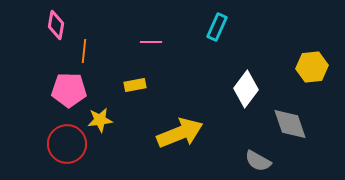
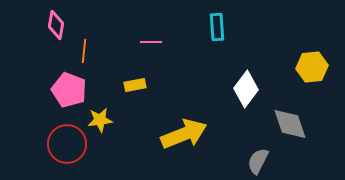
cyan rectangle: rotated 28 degrees counterclockwise
pink pentagon: rotated 20 degrees clockwise
yellow arrow: moved 4 px right, 1 px down
gray semicircle: rotated 88 degrees clockwise
